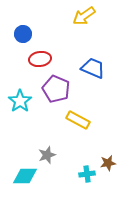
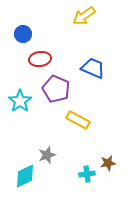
cyan diamond: rotated 25 degrees counterclockwise
